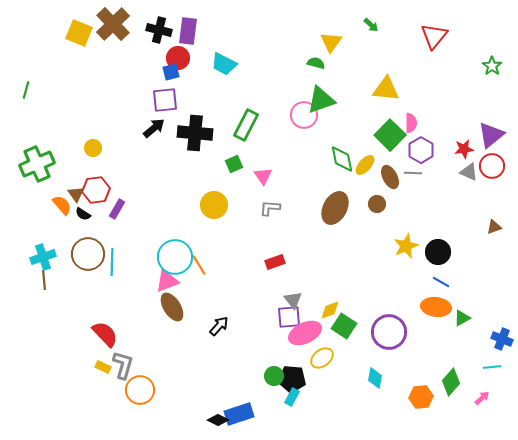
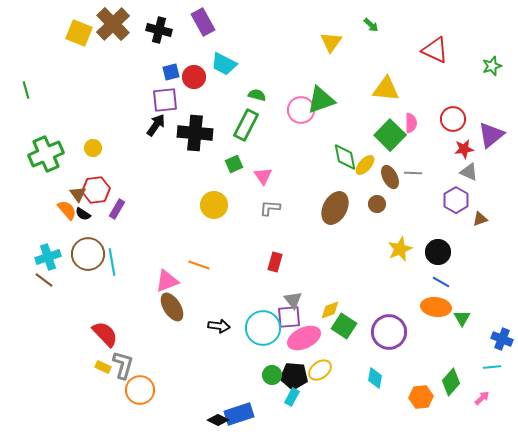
purple rectangle at (188, 31): moved 15 px right, 9 px up; rotated 36 degrees counterclockwise
red triangle at (434, 36): moved 1 px right, 14 px down; rotated 44 degrees counterclockwise
red circle at (178, 58): moved 16 px right, 19 px down
green semicircle at (316, 63): moved 59 px left, 32 px down
green star at (492, 66): rotated 18 degrees clockwise
green line at (26, 90): rotated 30 degrees counterclockwise
pink circle at (304, 115): moved 3 px left, 5 px up
black arrow at (154, 128): moved 2 px right, 3 px up; rotated 15 degrees counterclockwise
purple hexagon at (421, 150): moved 35 px right, 50 px down
green diamond at (342, 159): moved 3 px right, 2 px up
green cross at (37, 164): moved 9 px right, 10 px up
red circle at (492, 166): moved 39 px left, 47 px up
brown triangle at (76, 194): moved 2 px right
orange semicircle at (62, 205): moved 5 px right, 5 px down
brown triangle at (494, 227): moved 14 px left, 8 px up
yellow star at (406, 246): moved 6 px left, 3 px down
cyan cross at (43, 257): moved 5 px right
cyan circle at (175, 257): moved 88 px right, 71 px down
cyan line at (112, 262): rotated 12 degrees counterclockwise
red rectangle at (275, 262): rotated 54 degrees counterclockwise
orange line at (199, 265): rotated 40 degrees counterclockwise
brown line at (44, 280): rotated 48 degrees counterclockwise
green triangle at (462, 318): rotated 30 degrees counterclockwise
black arrow at (219, 326): rotated 55 degrees clockwise
pink ellipse at (305, 333): moved 1 px left, 5 px down
yellow ellipse at (322, 358): moved 2 px left, 12 px down
green circle at (274, 376): moved 2 px left, 1 px up
black pentagon at (292, 379): moved 2 px right, 3 px up
